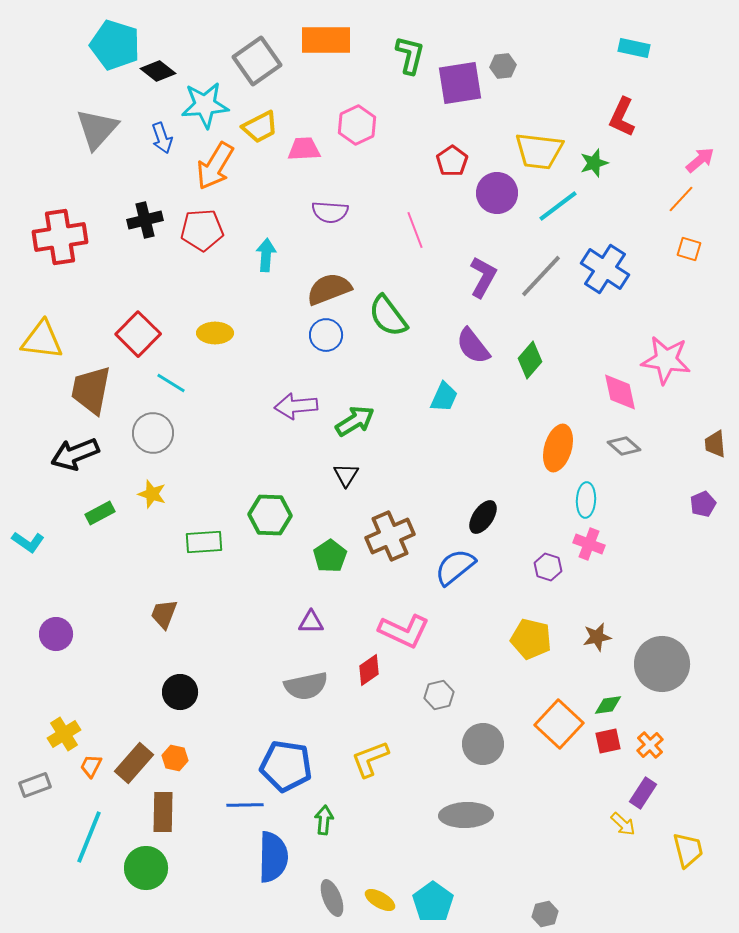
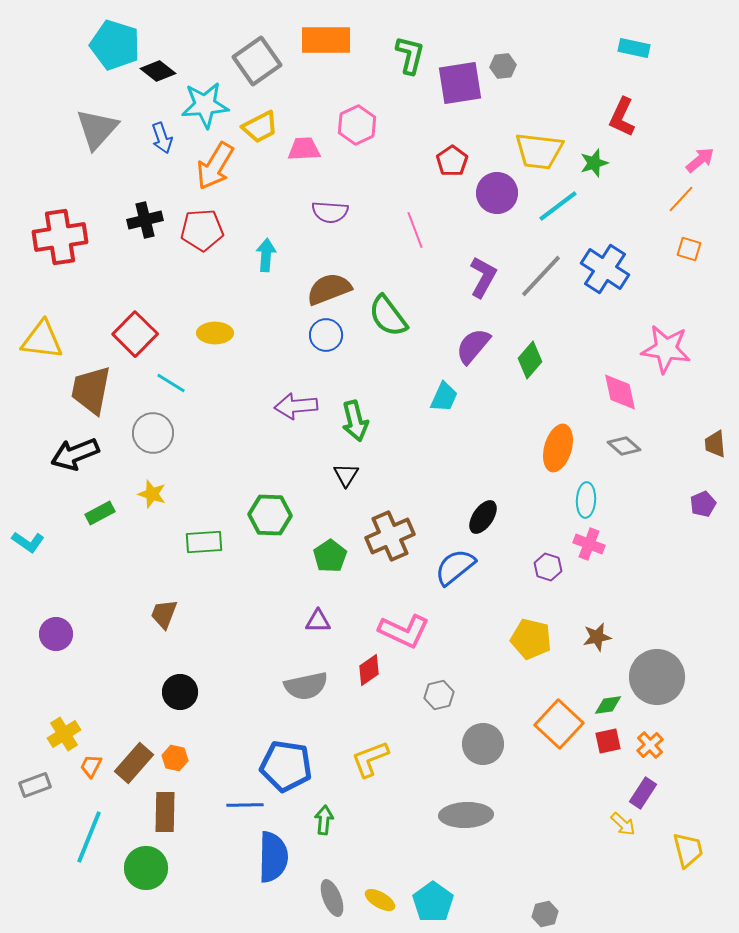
red square at (138, 334): moved 3 px left
purple semicircle at (473, 346): rotated 78 degrees clockwise
pink star at (666, 360): moved 11 px up
green arrow at (355, 421): rotated 108 degrees clockwise
purple triangle at (311, 622): moved 7 px right, 1 px up
gray circle at (662, 664): moved 5 px left, 13 px down
brown rectangle at (163, 812): moved 2 px right
